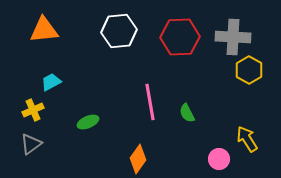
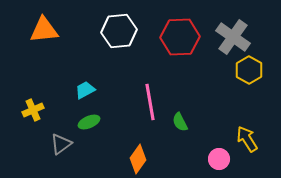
gray cross: rotated 32 degrees clockwise
cyan trapezoid: moved 34 px right, 8 px down
green semicircle: moved 7 px left, 9 px down
green ellipse: moved 1 px right
gray triangle: moved 30 px right
